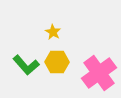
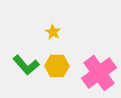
yellow hexagon: moved 4 px down
